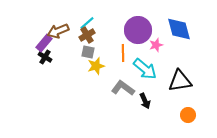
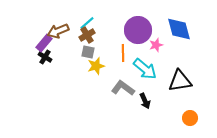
orange circle: moved 2 px right, 3 px down
